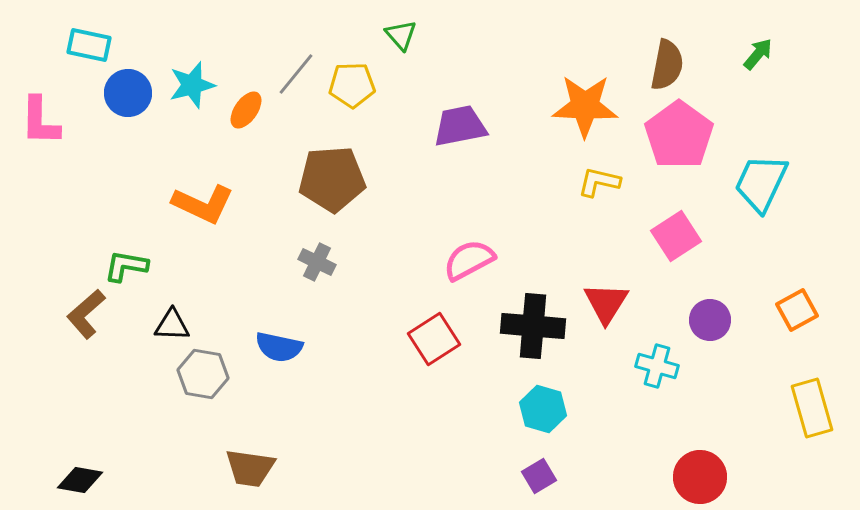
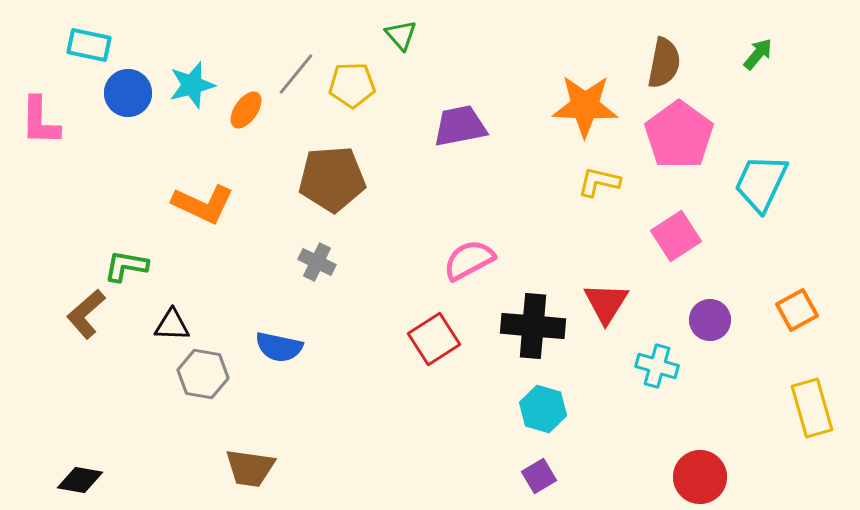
brown semicircle: moved 3 px left, 2 px up
